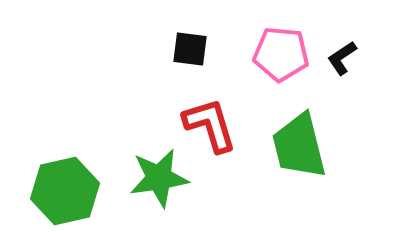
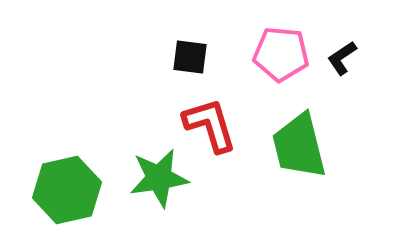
black square: moved 8 px down
green hexagon: moved 2 px right, 1 px up
